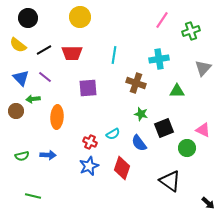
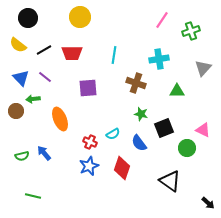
orange ellipse: moved 3 px right, 2 px down; rotated 25 degrees counterclockwise
blue arrow: moved 4 px left, 2 px up; rotated 133 degrees counterclockwise
